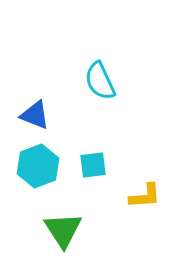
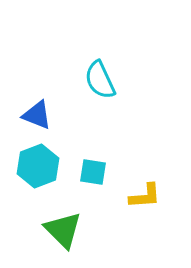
cyan semicircle: moved 1 px up
blue triangle: moved 2 px right
cyan square: moved 7 px down; rotated 16 degrees clockwise
green triangle: rotated 12 degrees counterclockwise
